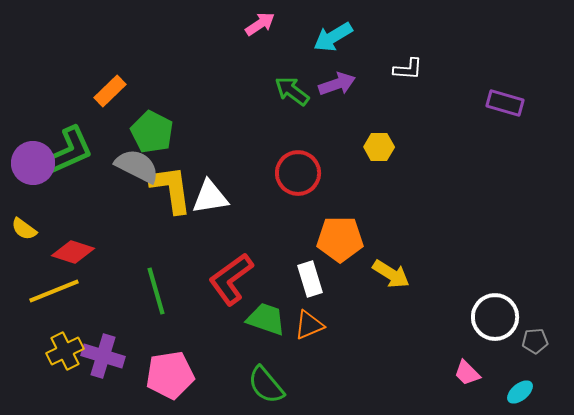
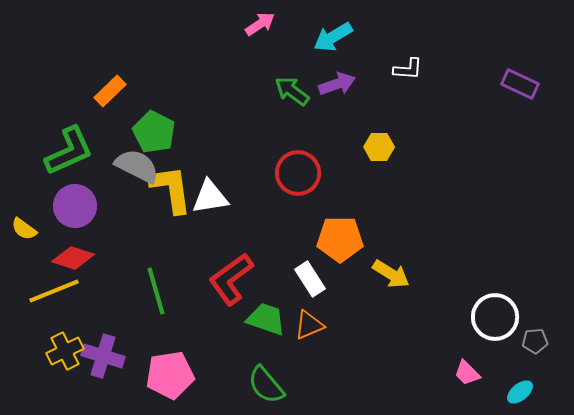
purple rectangle: moved 15 px right, 19 px up; rotated 9 degrees clockwise
green pentagon: moved 2 px right
purple circle: moved 42 px right, 43 px down
red diamond: moved 6 px down
white rectangle: rotated 16 degrees counterclockwise
